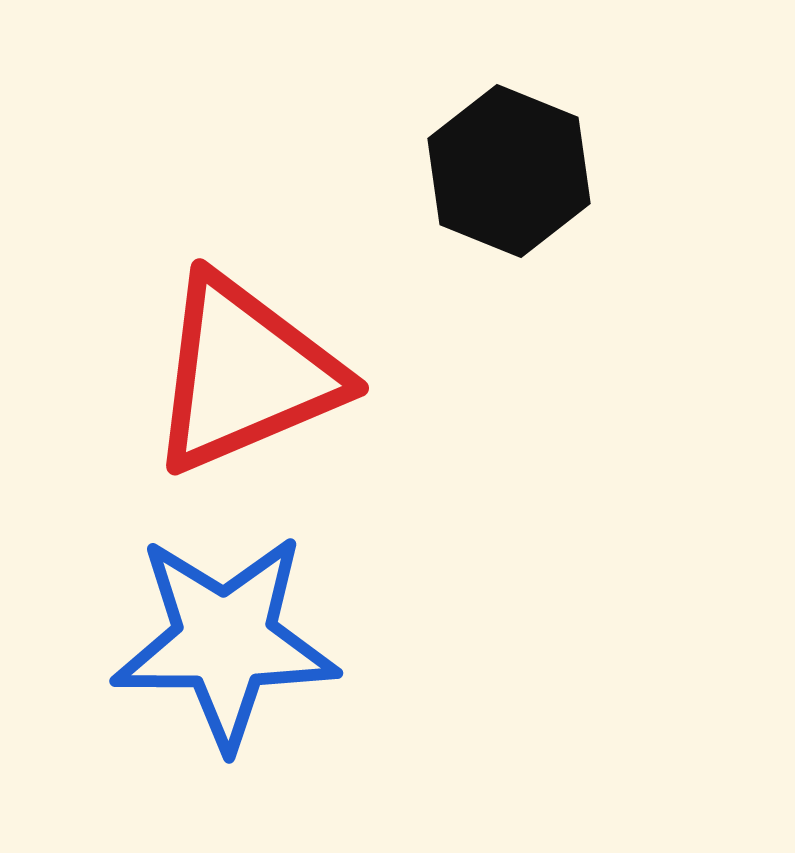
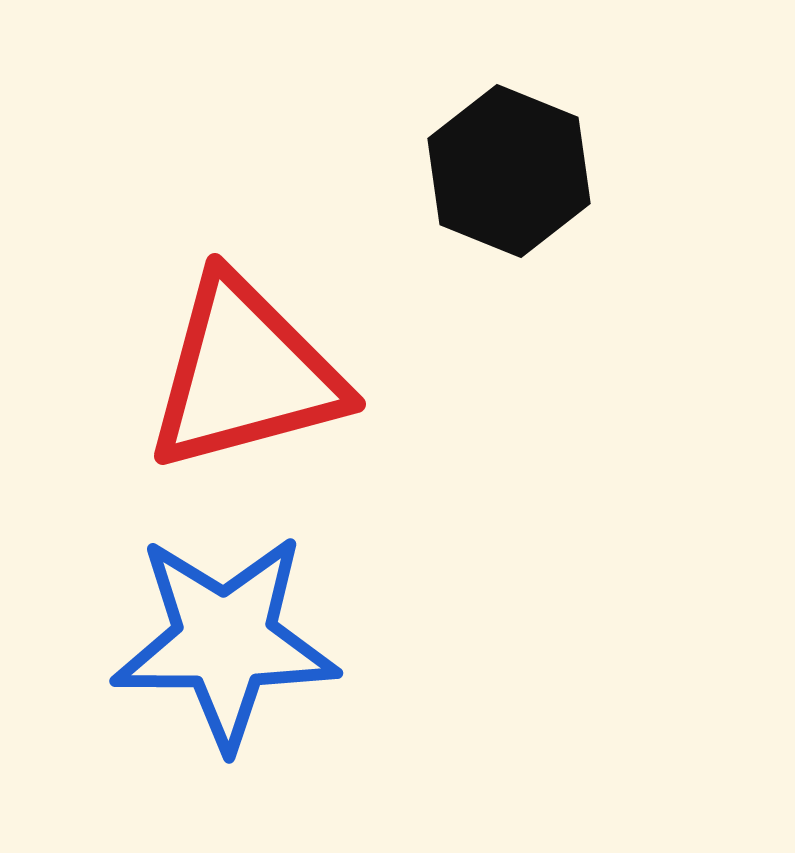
red triangle: rotated 8 degrees clockwise
